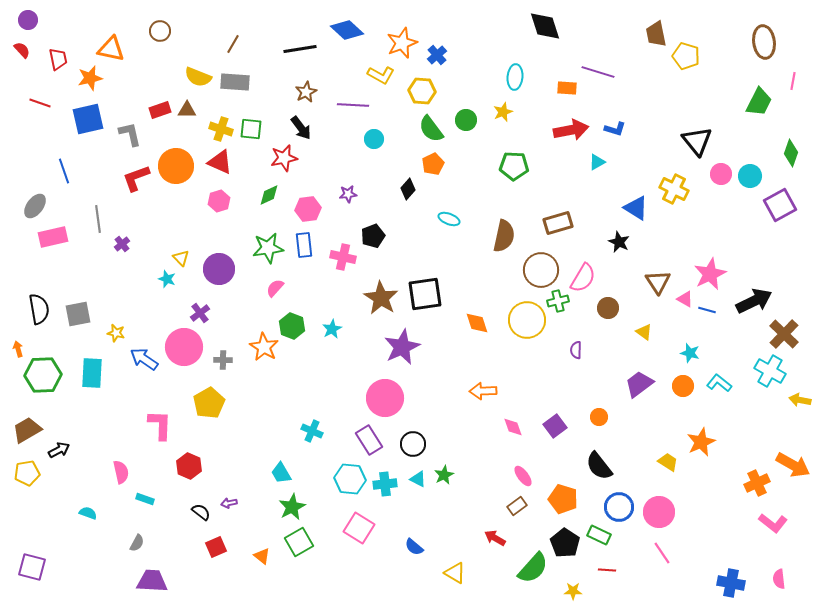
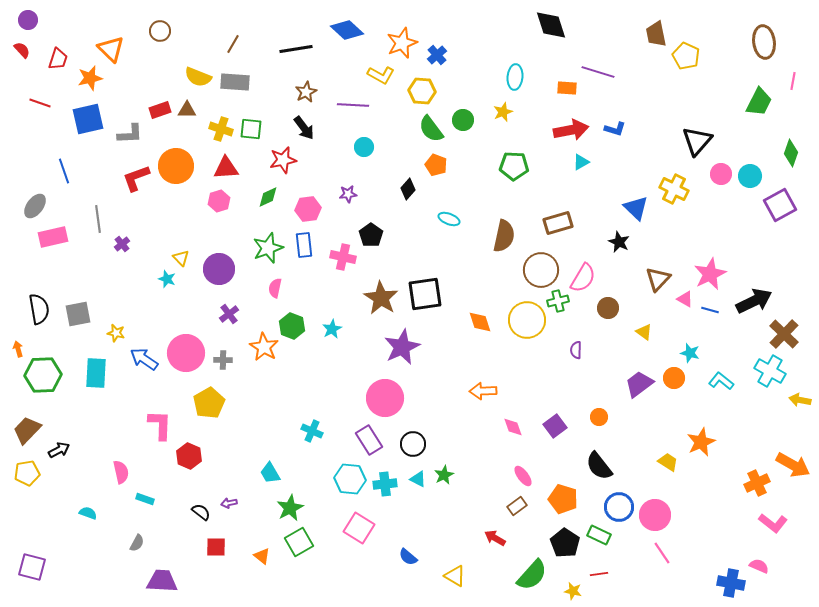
black diamond at (545, 26): moved 6 px right, 1 px up
orange triangle at (111, 49): rotated 32 degrees clockwise
black line at (300, 49): moved 4 px left
yellow pentagon at (686, 56): rotated 8 degrees clockwise
red trapezoid at (58, 59): rotated 30 degrees clockwise
green circle at (466, 120): moved 3 px left
black arrow at (301, 128): moved 3 px right
gray L-shape at (130, 134): rotated 100 degrees clockwise
cyan circle at (374, 139): moved 10 px left, 8 px down
black triangle at (697, 141): rotated 20 degrees clockwise
red star at (284, 158): moved 1 px left, 2 px down
red triangle at (220, 162): moved 6 px right, 6 px down; rotated 28 degrees counterclockwise
cyan triangle at (597, 162): moved 16 px left
orange pentagon at (433, 164): moved 3 px right, 1 px down; rotated 25 degrees counterclockwise
green diamond at (269, 195): moved 1 px left, 2 px down
blue triangle at (636, 208): rotated 12 degrees clockwise
black pentagon at (373, 236): moved 2 px left, 1 px up; rotated 15 degrees counterclockwise
green star at (268, 248): rotated 12 degrees counterclockwise
brown triangle at (658, 282): moved 3 px up; rotated 16 degrees clockwise
pink semicircle at (275, 288): rotated 30 degrees counterclockwise
blue line at (707, 310): moved 3 px right
purple cross at (200, 313): moved 29 px right, 1 px down
orange diamond at (477, 323): moved 3 px right, 1 px up
pink circle at (184, 347): moved 2 px right, 6 px down
cyan rectangle at (92, 373): moved 4 px right
cyan L-shape at (719, 383): moved 2 px right, 2 px up
orange circle at (683, 386): moved 9 px left, 8 px up
brown trapezoid at (27, 430): rotated 16 degrees counterclockwise
red hexagon at (189, 466): moved 10 px up
cyan trapezoid at (281, 473): moved 11 px left
green star at (292, 507): moved 2 px left, 1 px down
pink circle at (659, 512): moved 4 px left, 3 px down
red square at (216, 547): rotated 25 degrees clockwise
blue semicircle at (414, 547): moved 6 px left, 10 px down
green semicircle at (533, 568): moved 1 px left, 7 px down
red line at (607, 570): moved 8 px left, 4 px down; rotated 12 degrees counterclockwise
yellow triangle at (455, 573): moved 3 px down
pink semicircle at (779, 579): moved 20 px left, 13 px up; rotated 120 degrees clockwise
purple trapezoid at (152, 581): moved 10 px right
yellow star at (573, 591): rotated 12 degrees clockwise
